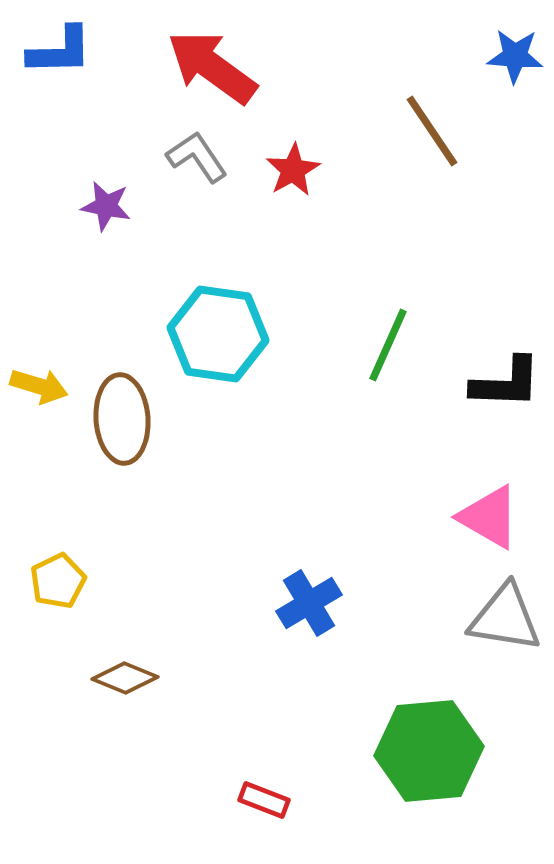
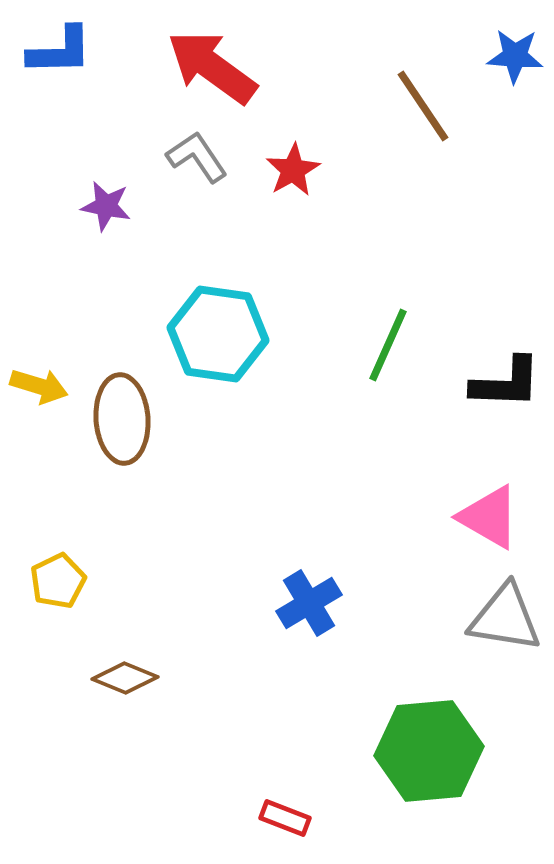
brown line: moved 9 px left, 25 px up
red rectangle: moved 21 px right, 18 px down
